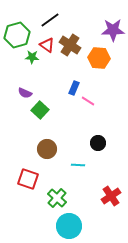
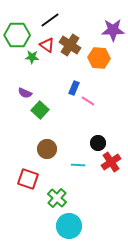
green hexagon: rotated 15 degrees clockwise
red cross: moved 34 px up
